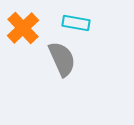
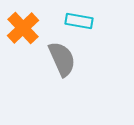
cyan rectangle: moved 3 px right, 2 px up
